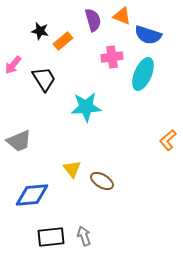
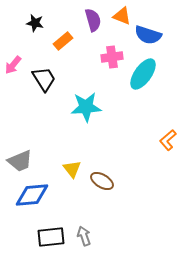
black star: moved 5 px left, 8 px up
cyan ellipse: rotated 12 degrees clockwise
gray trapezoid: moved 1 px right, 20 px down
